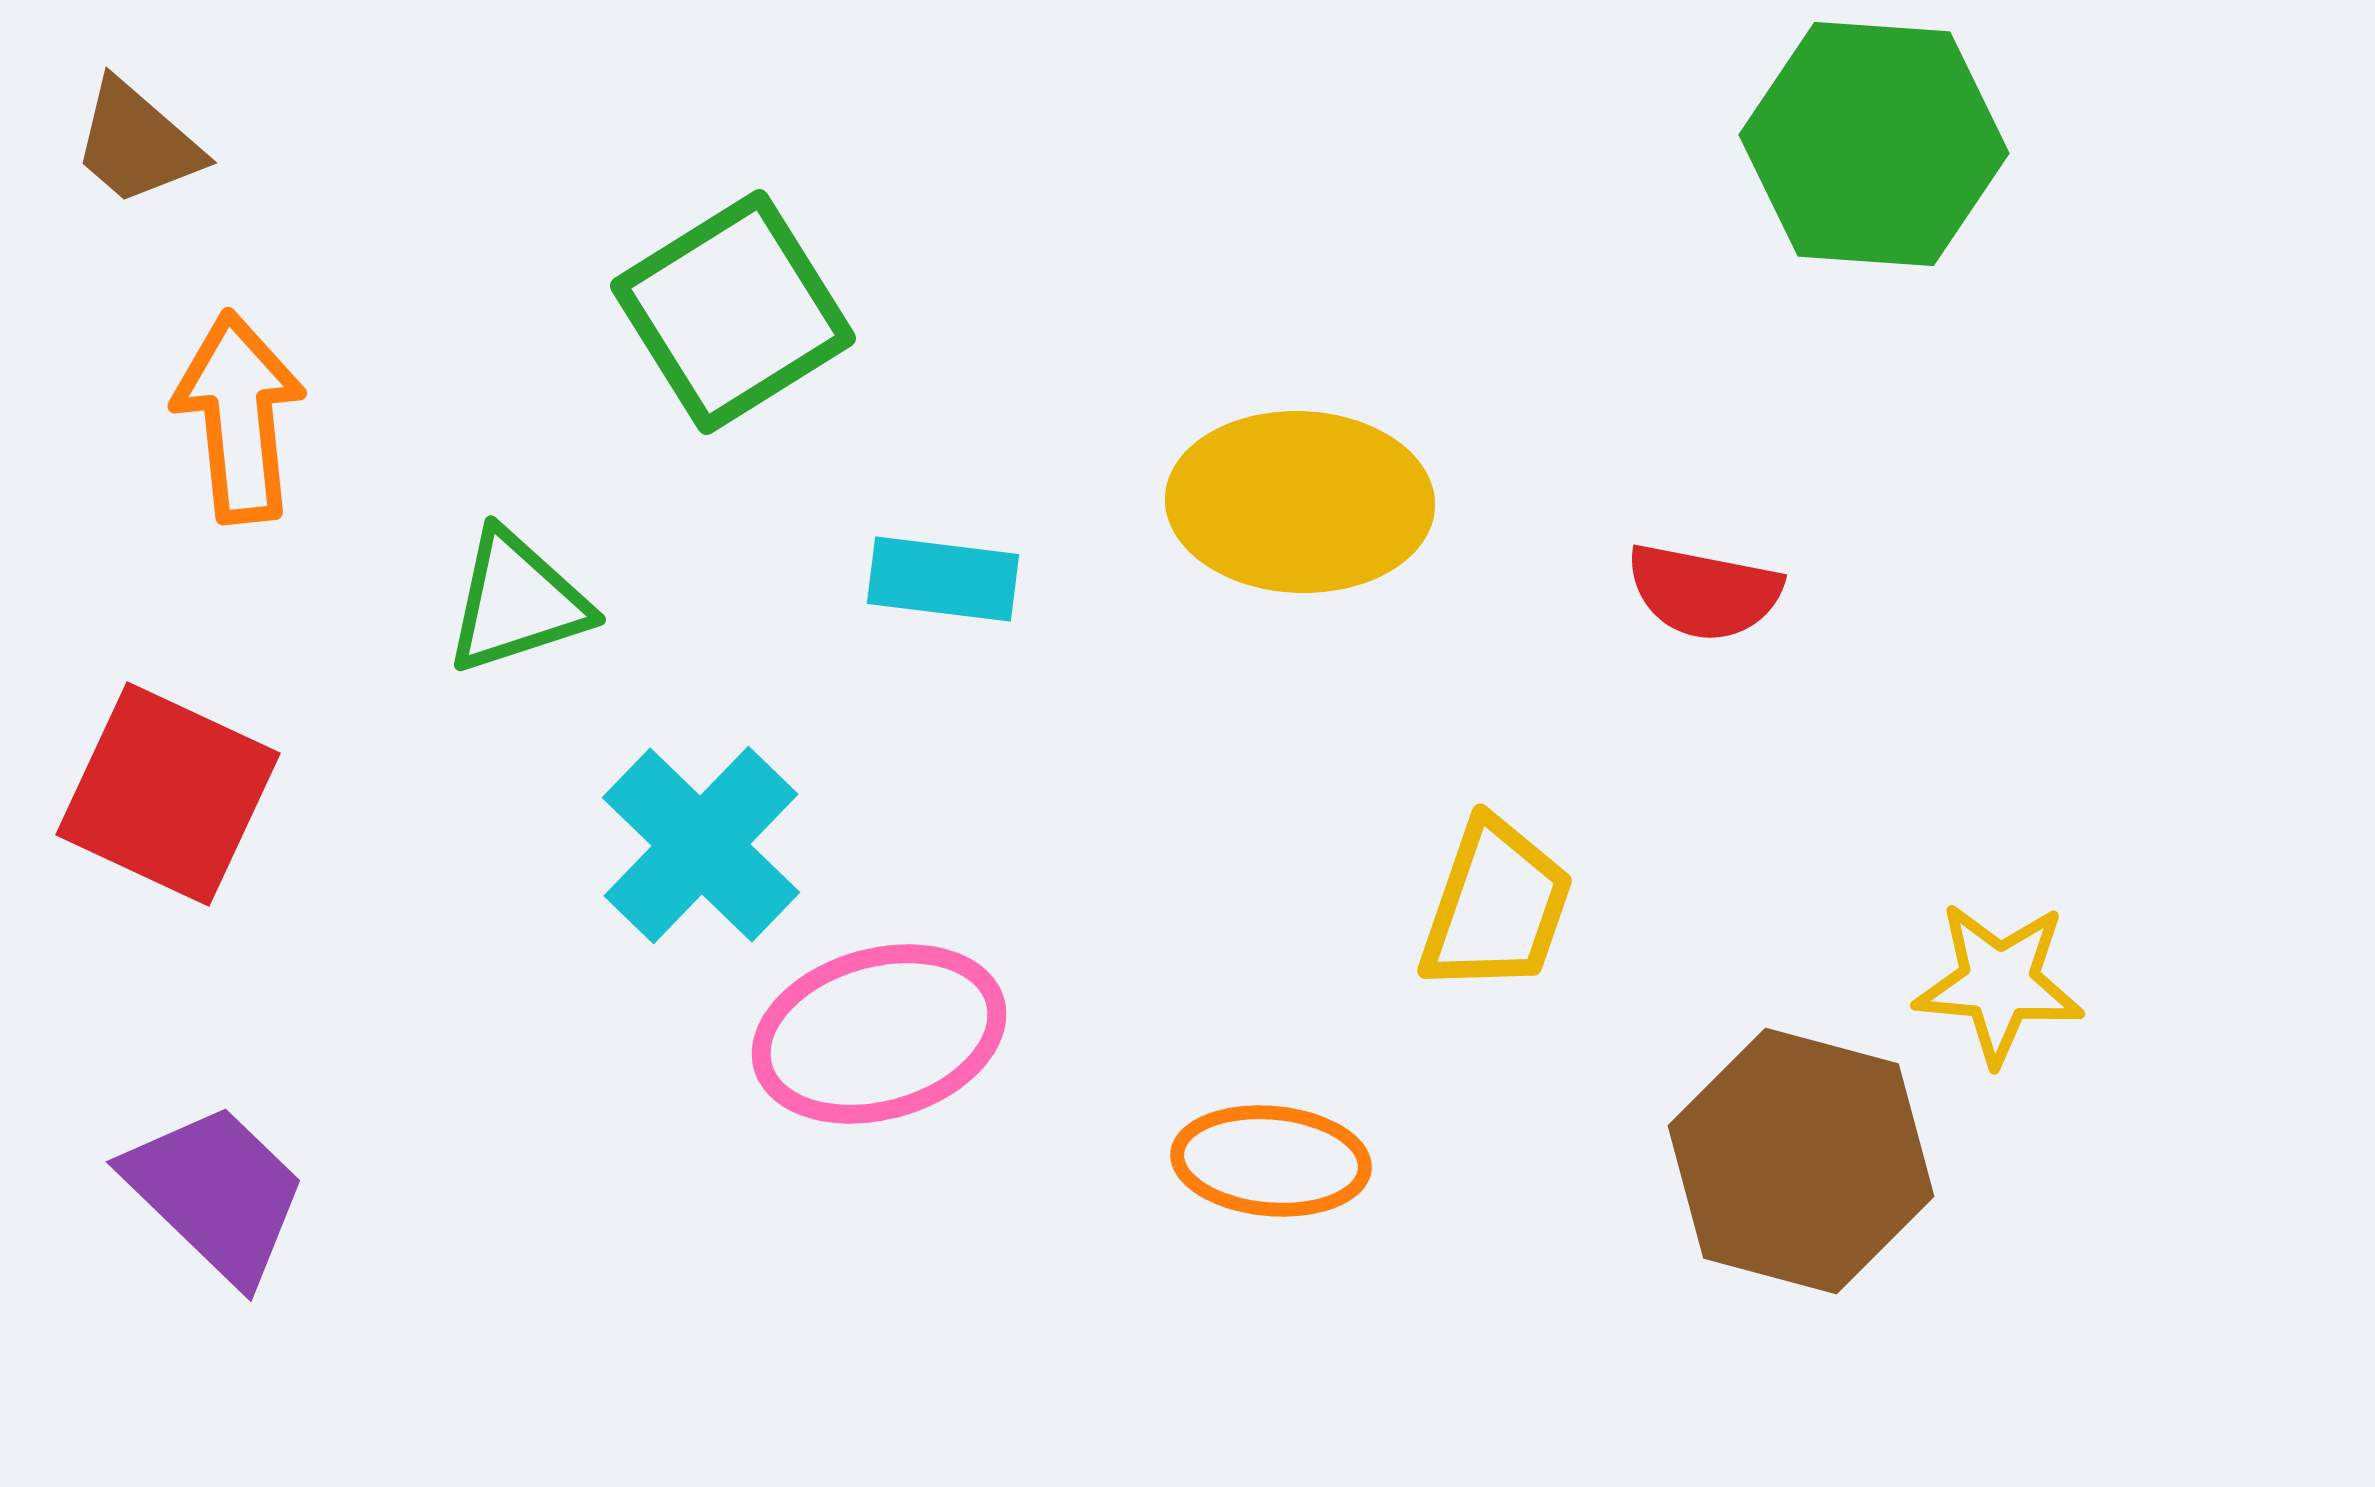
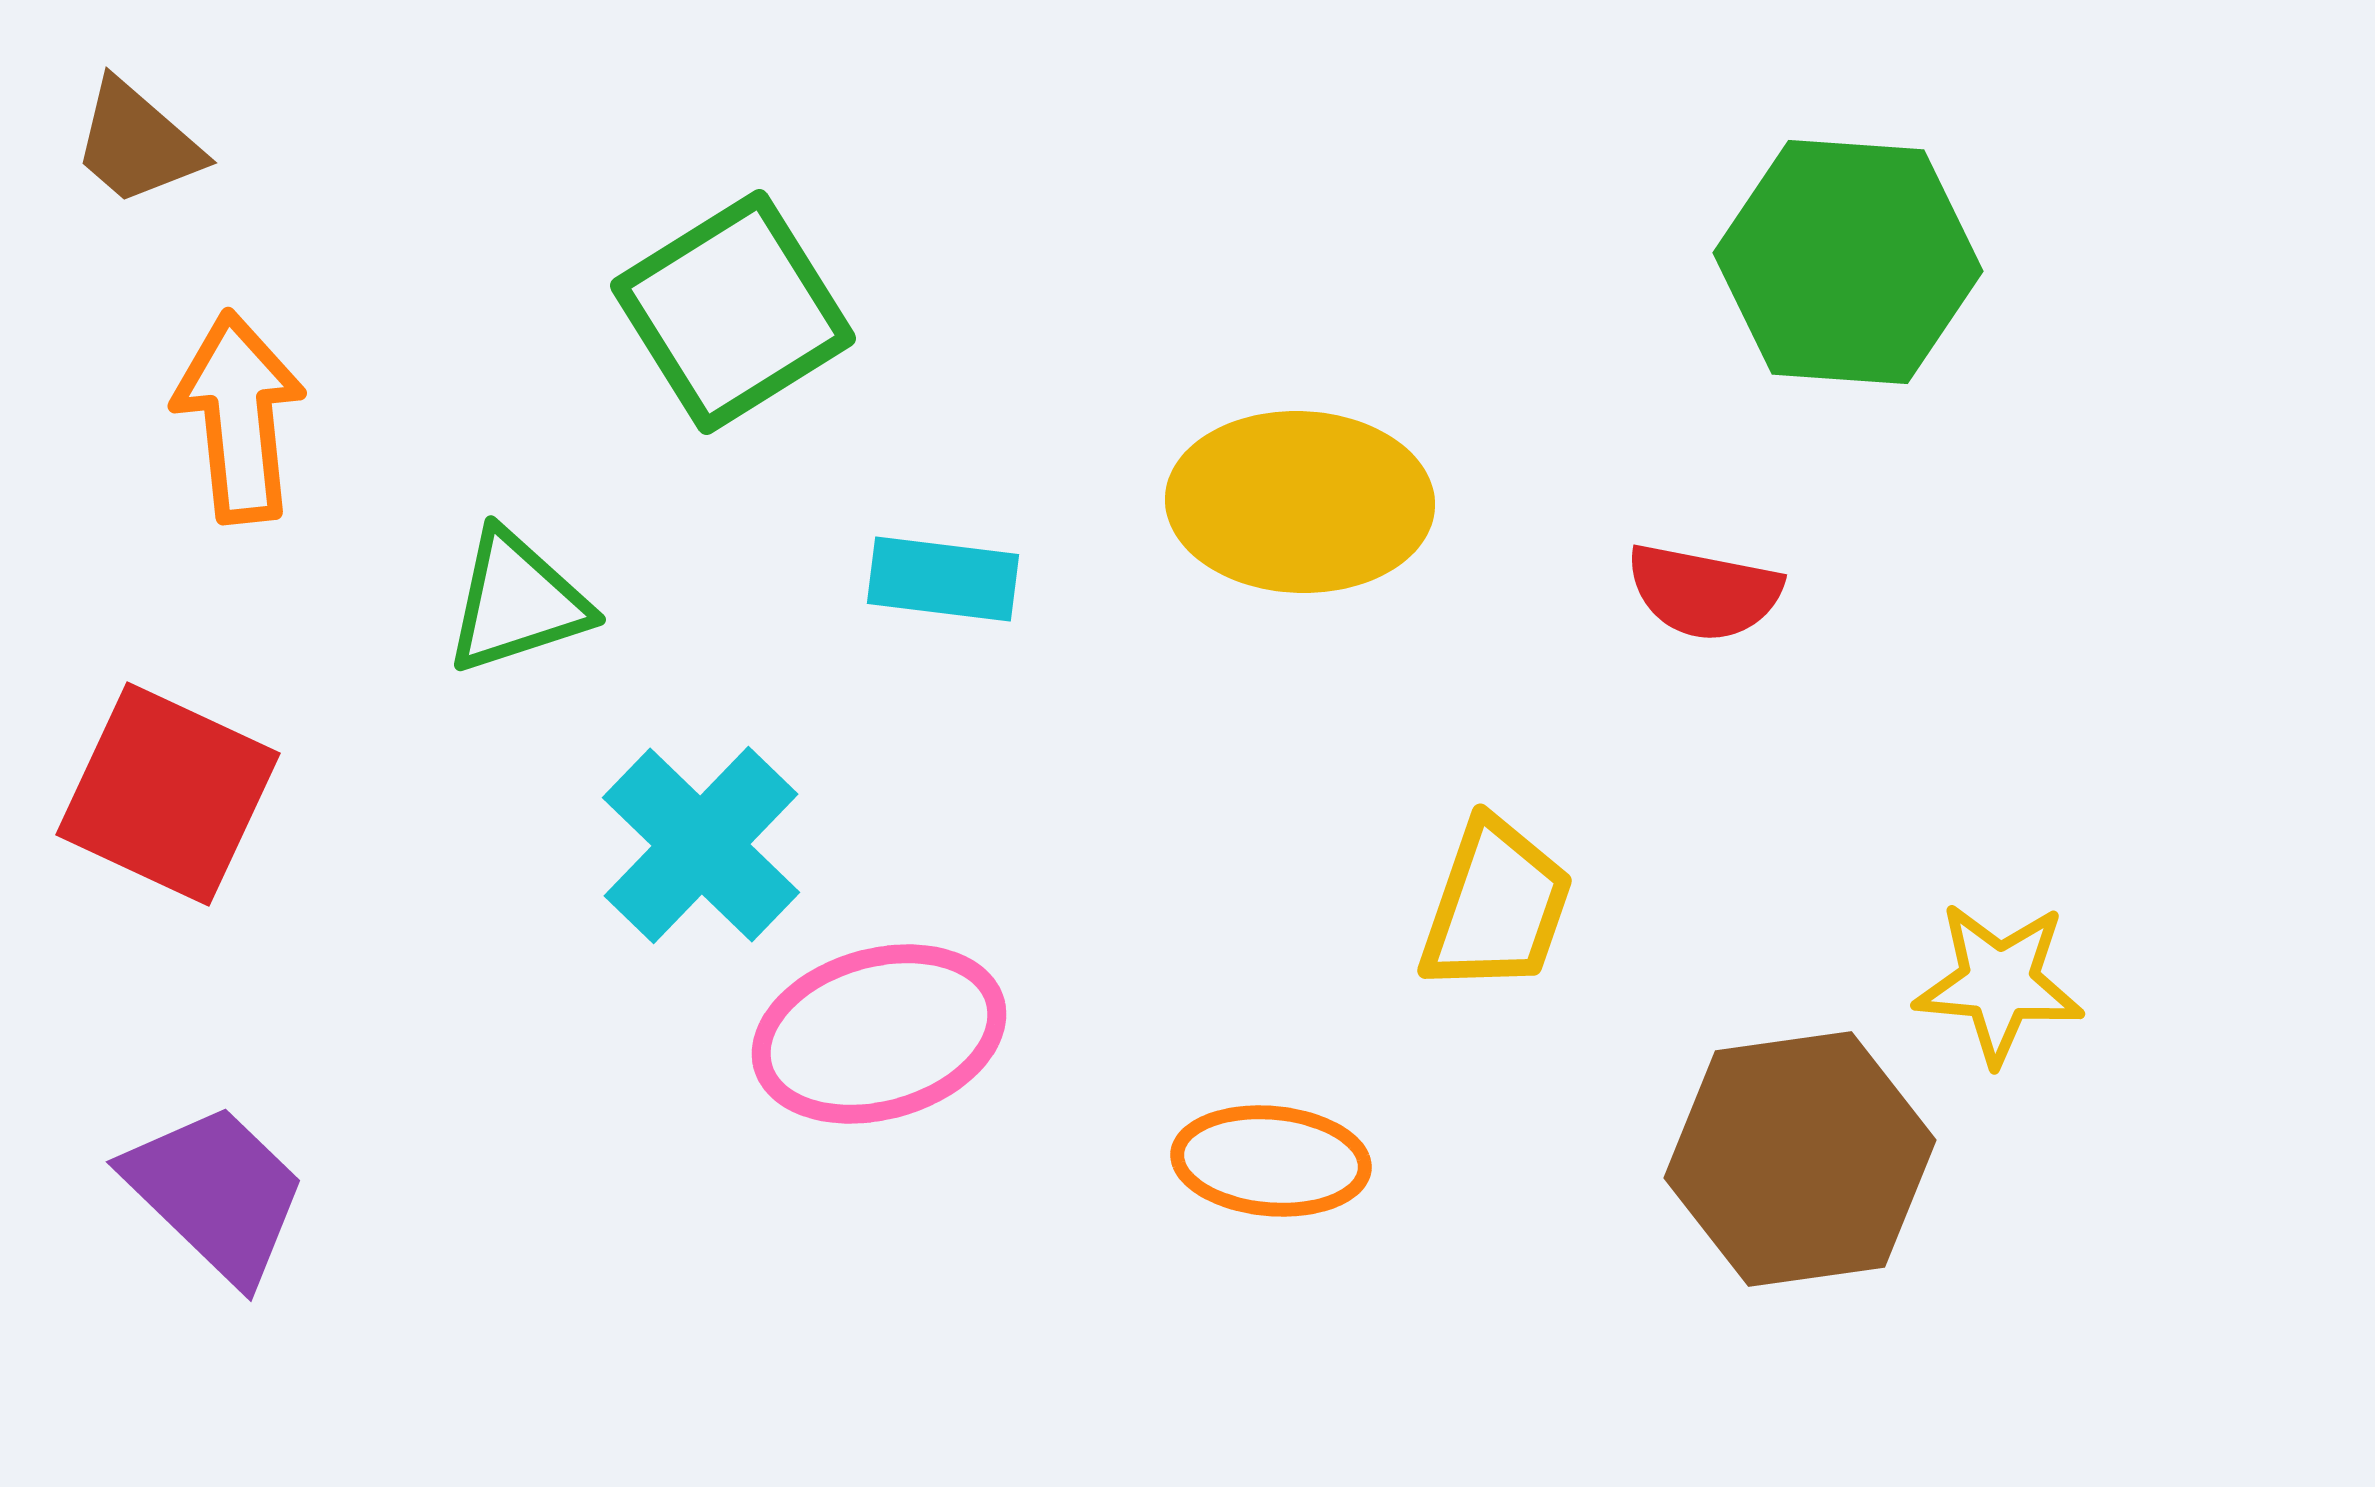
green hexagon: moved 26 px left, 118 px down
brown hexagon: moved 1 px left, 2 px up; rotated 23 degrees counterclockwise
